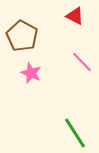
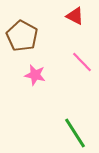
pink star: moved 4 px right, 2 px down; rotated 10 degrees counterclockwise
